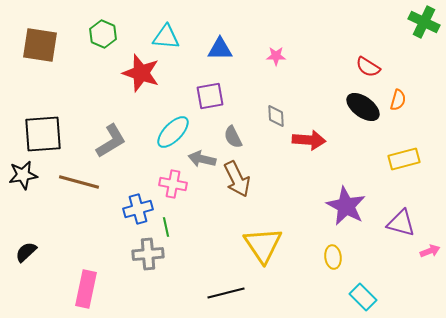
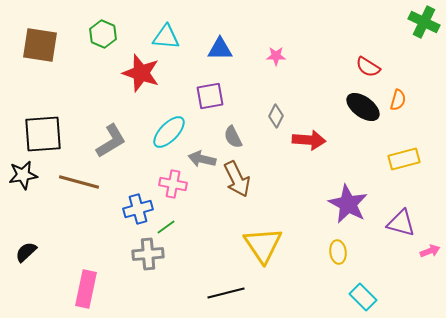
gray diamond: rotated 30 degrees clockwise
cyan ellipse: moved 4 px left
purple star: moved 2 px right, 2 px up
green line: rotated 66 degrees clockwise
yellow ellipse: moved 5 px right, 5 px up
